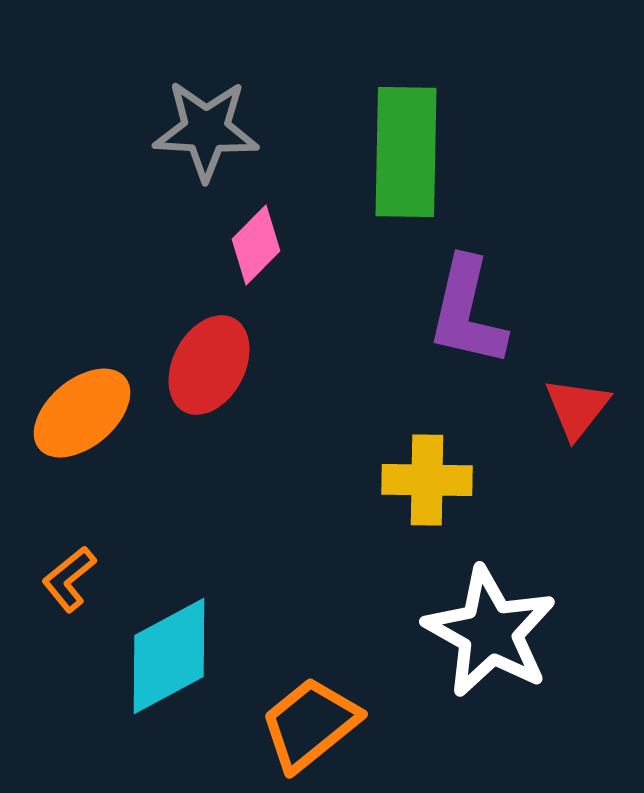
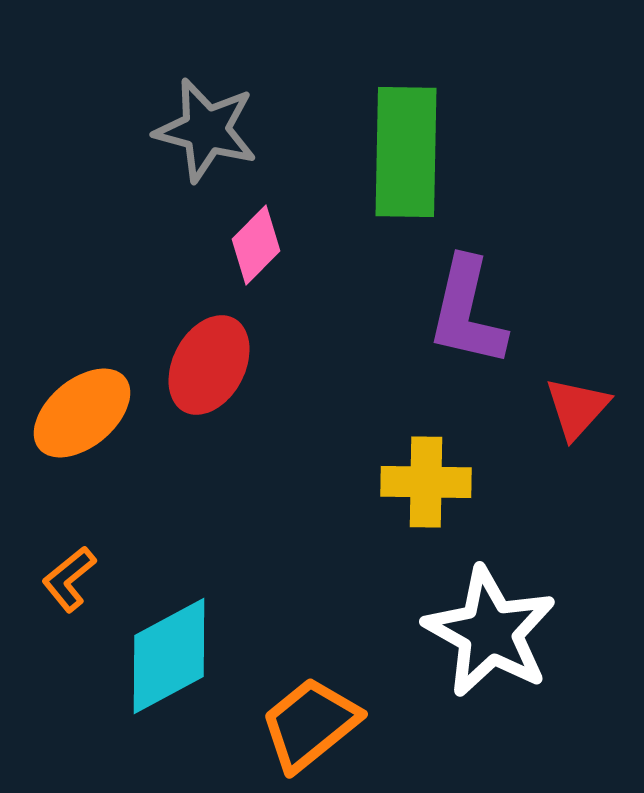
gray star: rotated 12 degrees clockwise
red triangle: rotated 4 degrees clockwise
yellow cross: moved 1 px left, 2 px down
